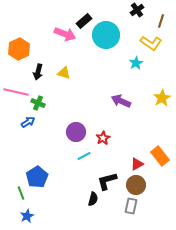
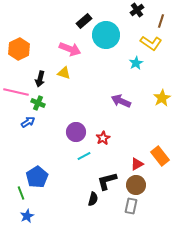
pink arrow: moved 5 px right, 15 px down
black arrow: moved 2 px right, 7 px down
